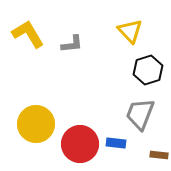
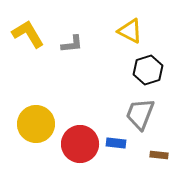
yellow triangle: rotated 20 degrees counterclockwise
